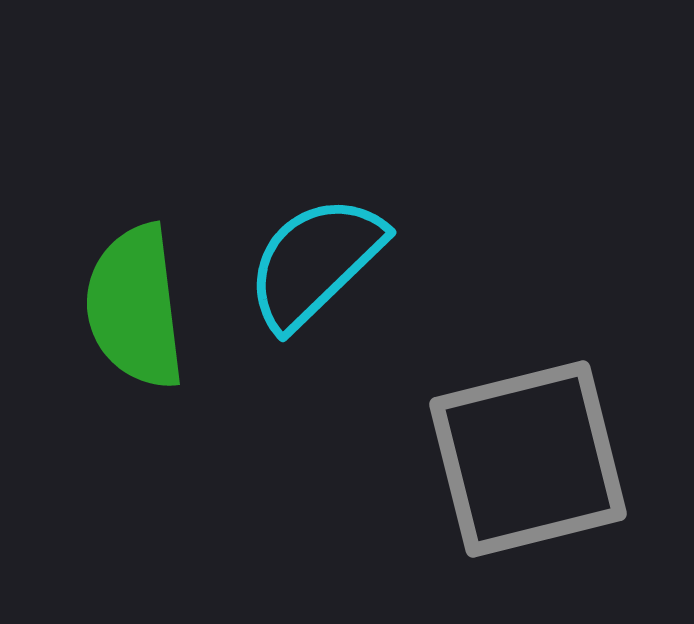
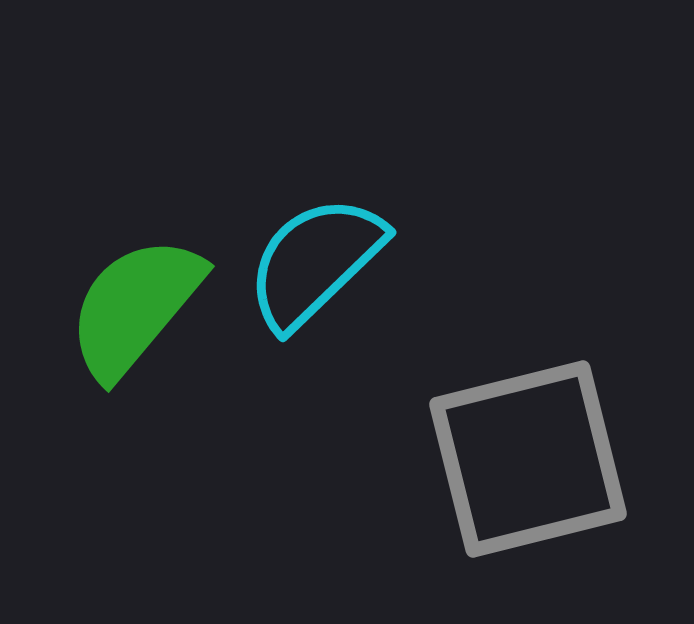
green semicircle: rotated 47 degrees clockwise
